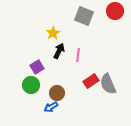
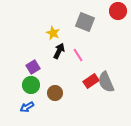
red circle: moved 3 px right
gray square: moved 1 px right, 6 px down
yellow star: rotated 16 degrees counterclockwise
pink line: rotated 40 degrees counterclockwise
purple square: moved 4 px left
gray semicircle: moved 2 px left, 2 px up
brown circle: moved 2 px left
blue arrow: moved 24 px left
